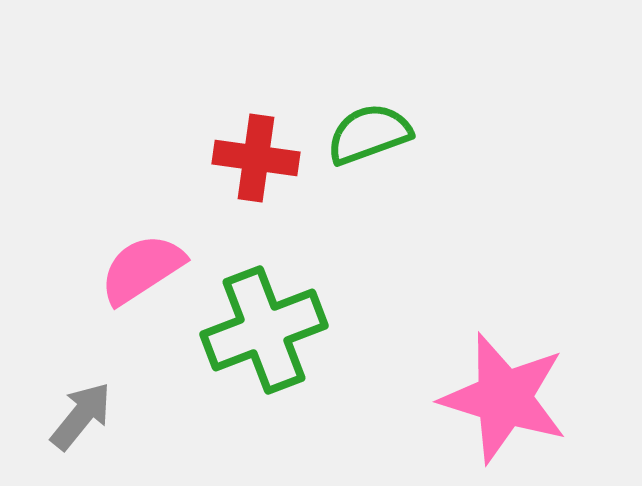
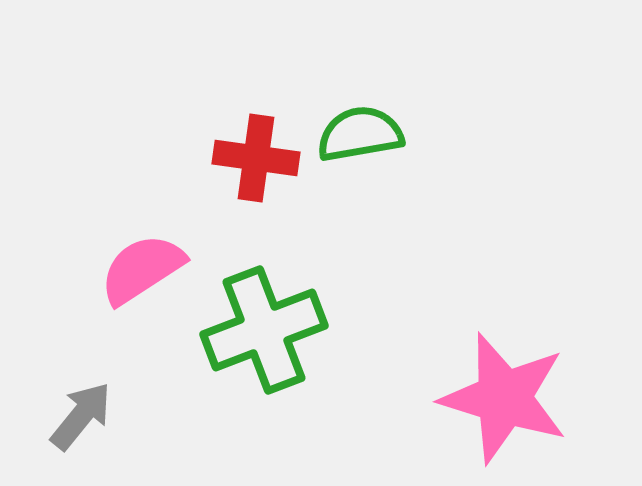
green semicircle: moved 9 px left; rotated 10 degrees clockwise
